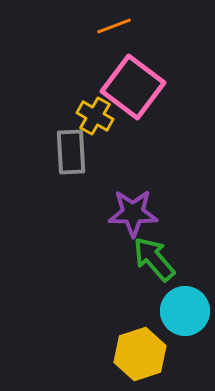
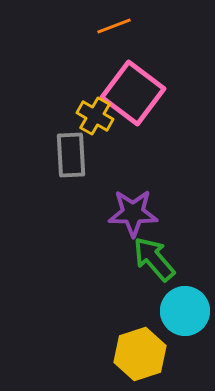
pink square: moved 6 px down
gray rectangle: moved 3 px down
